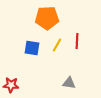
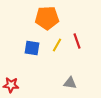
red line: rotated 21 degrees counterclockwise
gray triangle: moved 1 px right
